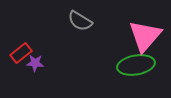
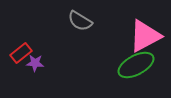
pink triangle: rotated 21 degrees clockwise
green ellipse: rotated 18 degrees counterclockwise
